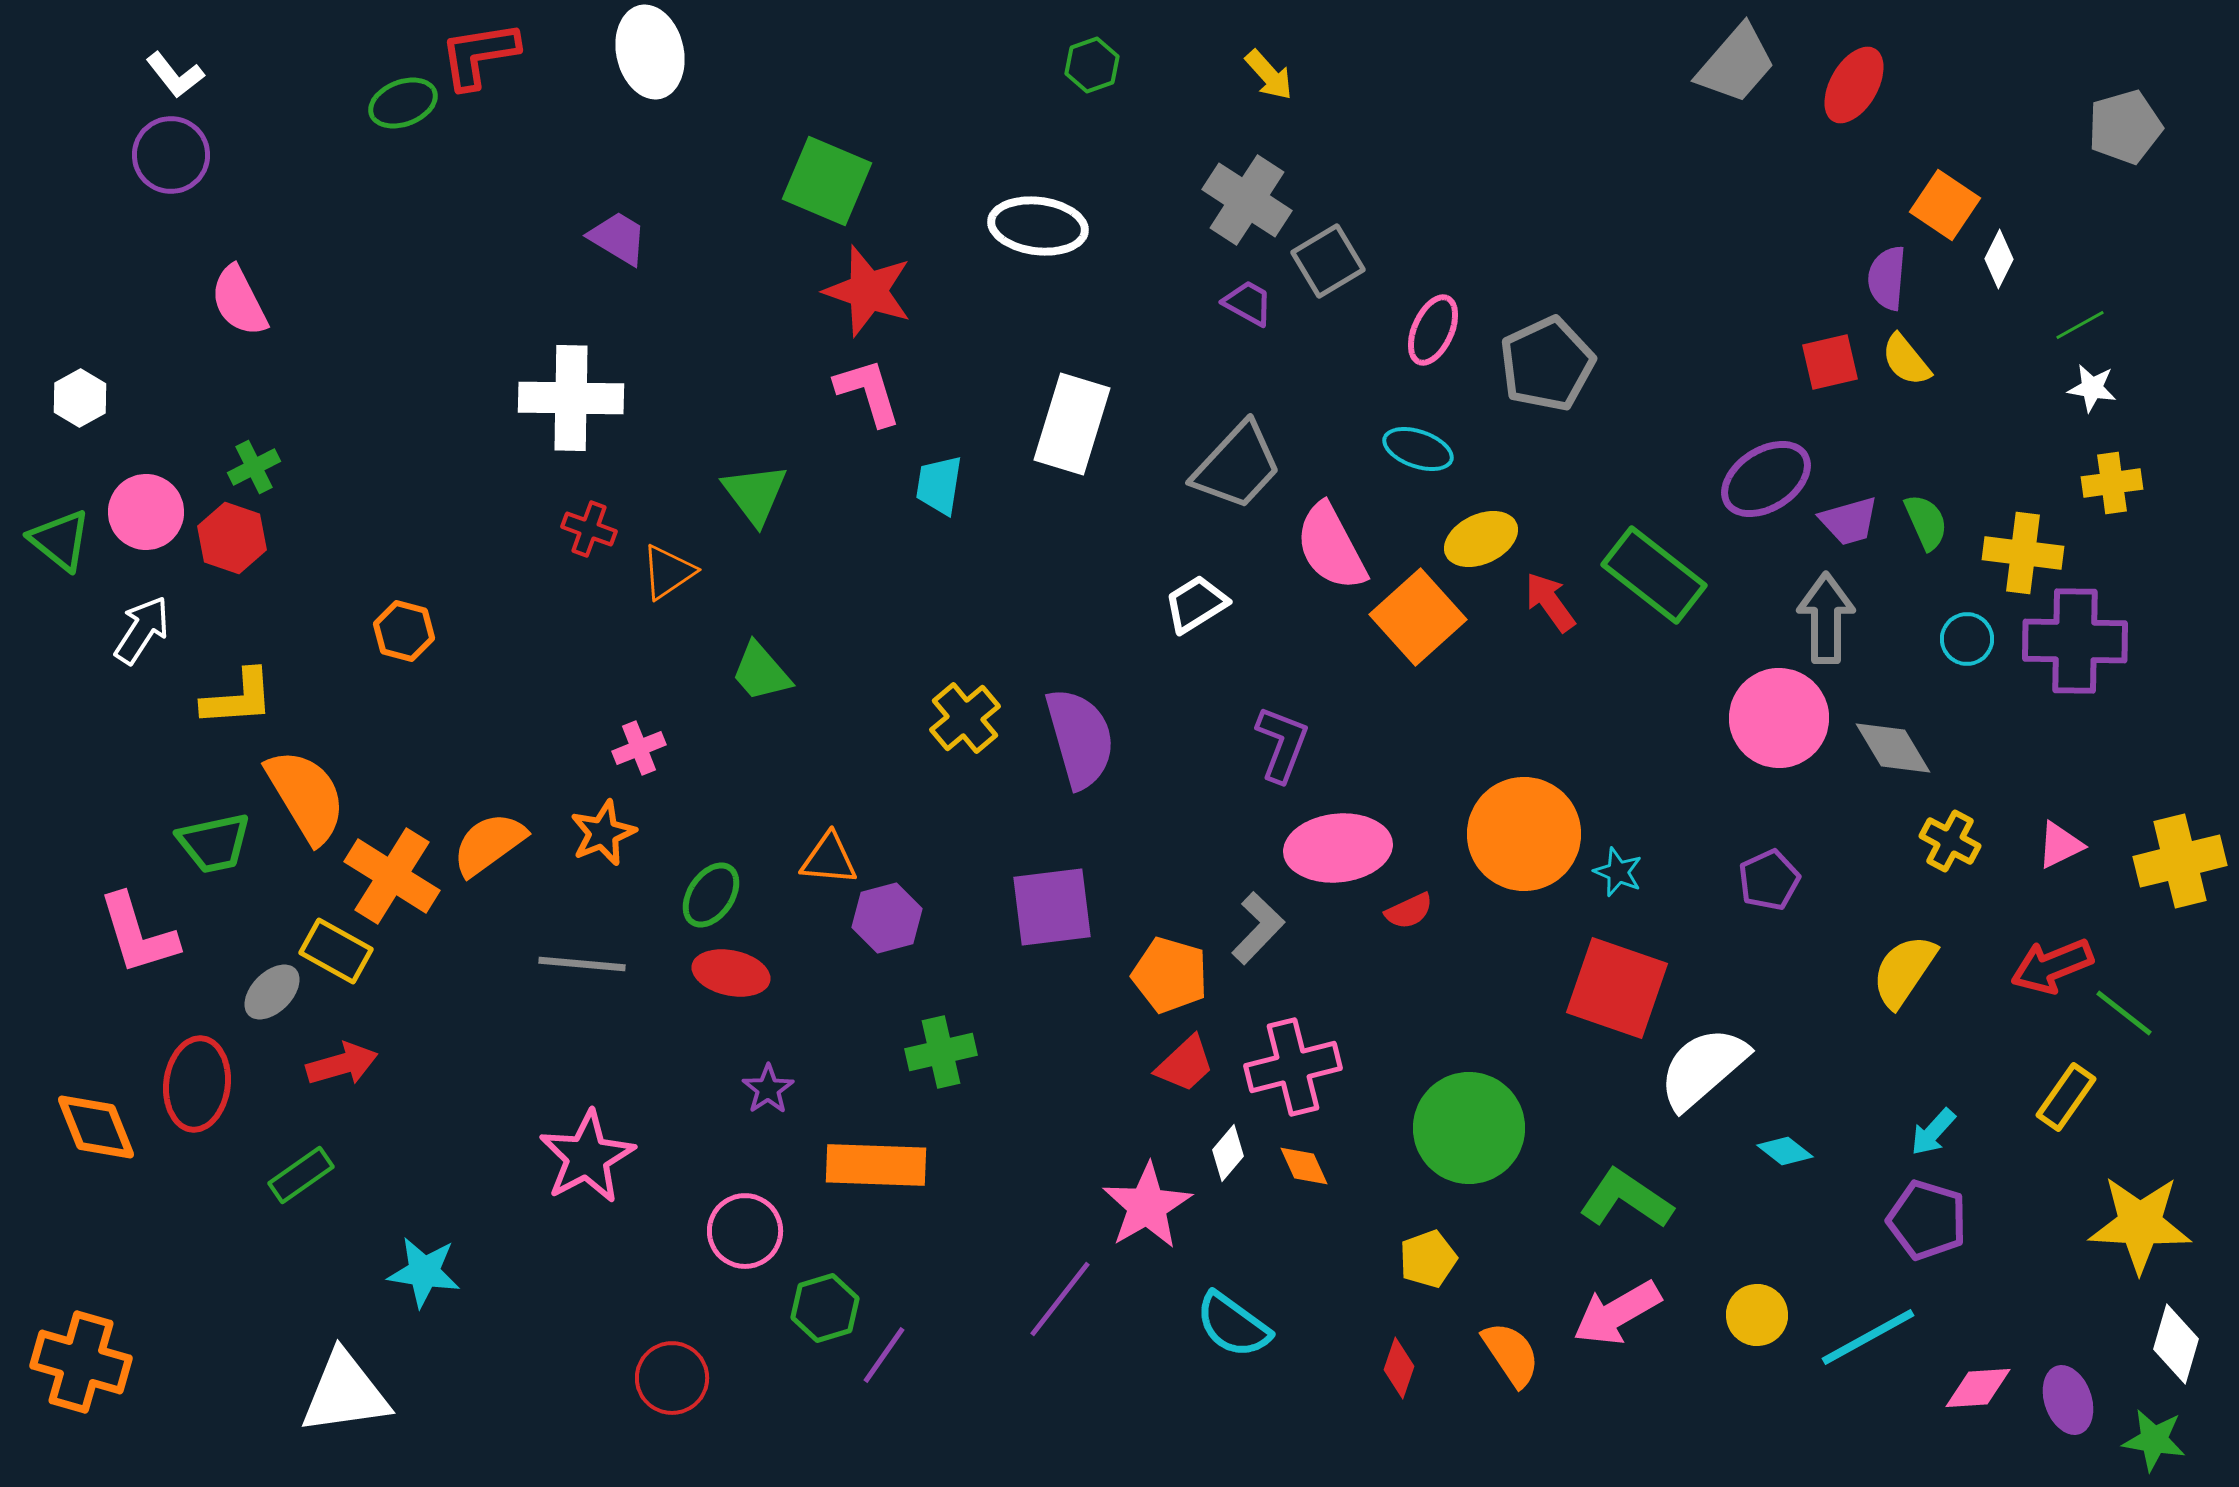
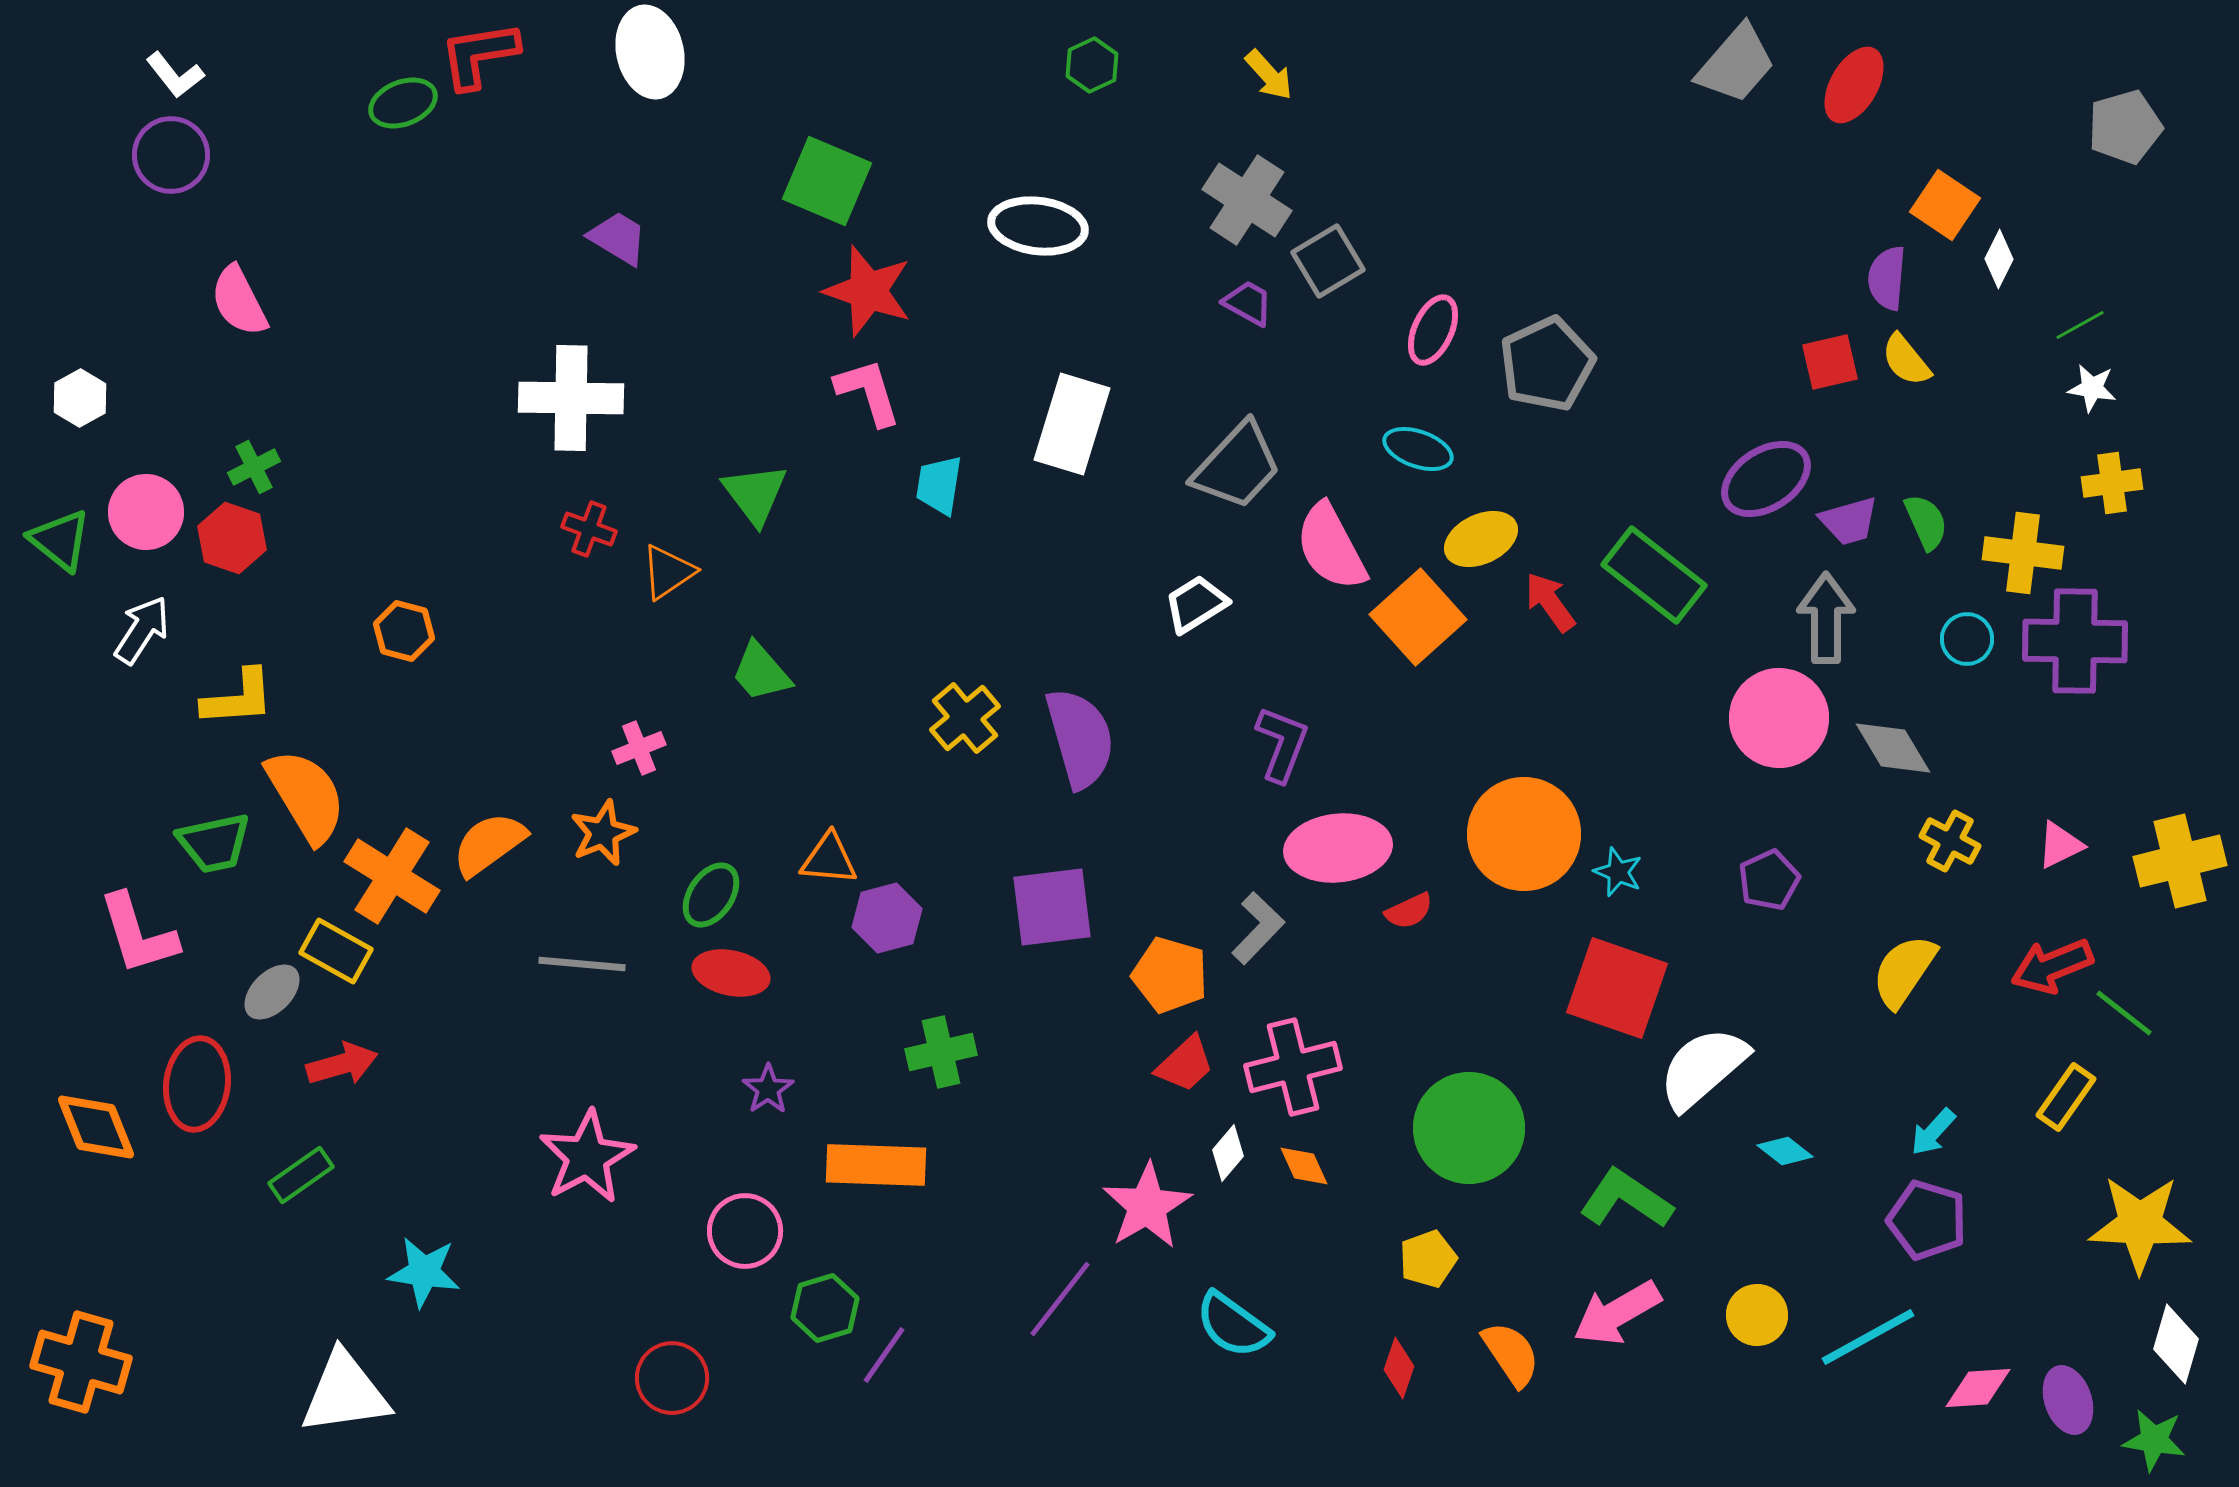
green hexagon at (1092, 65): rotated 6 degrees counterclockwise
